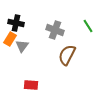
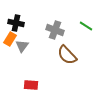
green line: moved 2 px left; rotated 24 degrees counterclockwise
brown semicircle: rotated 70 degrees counterclockwise
